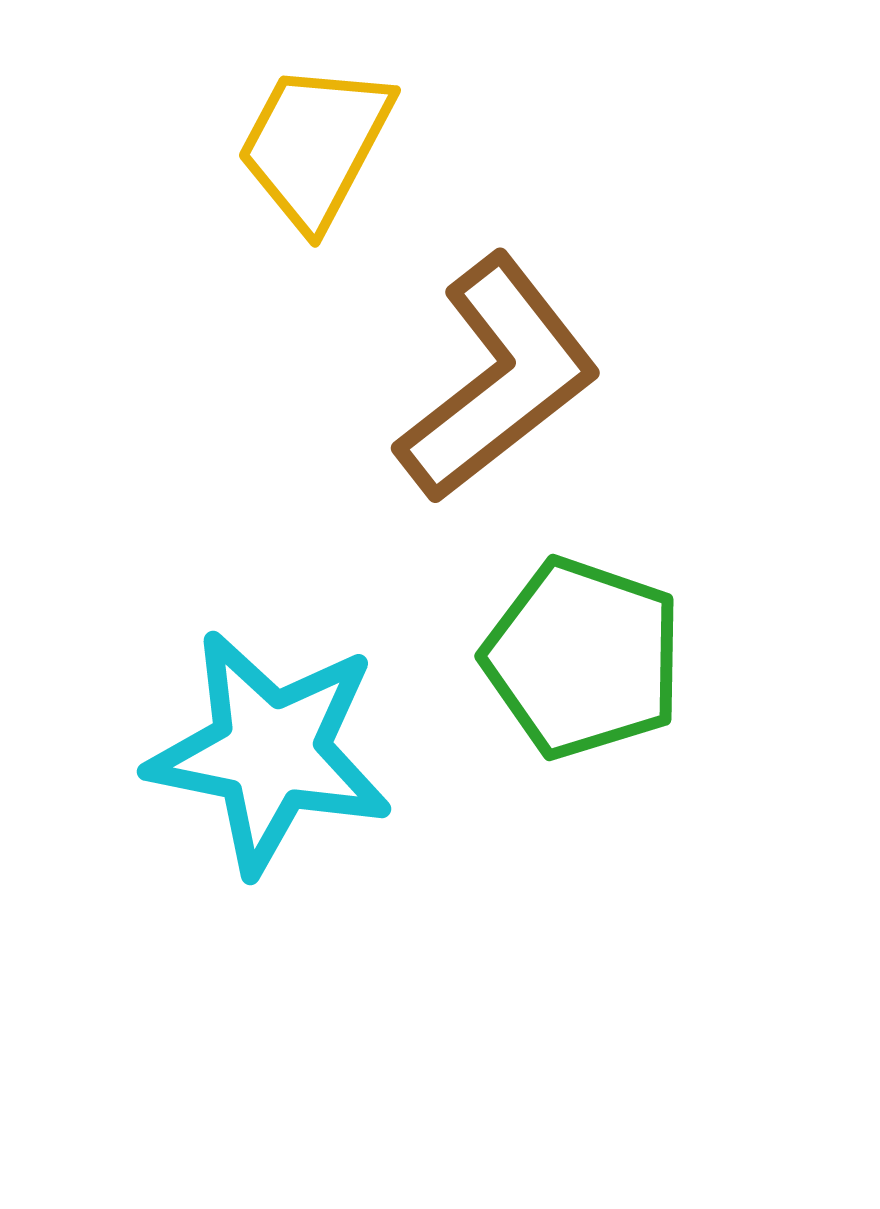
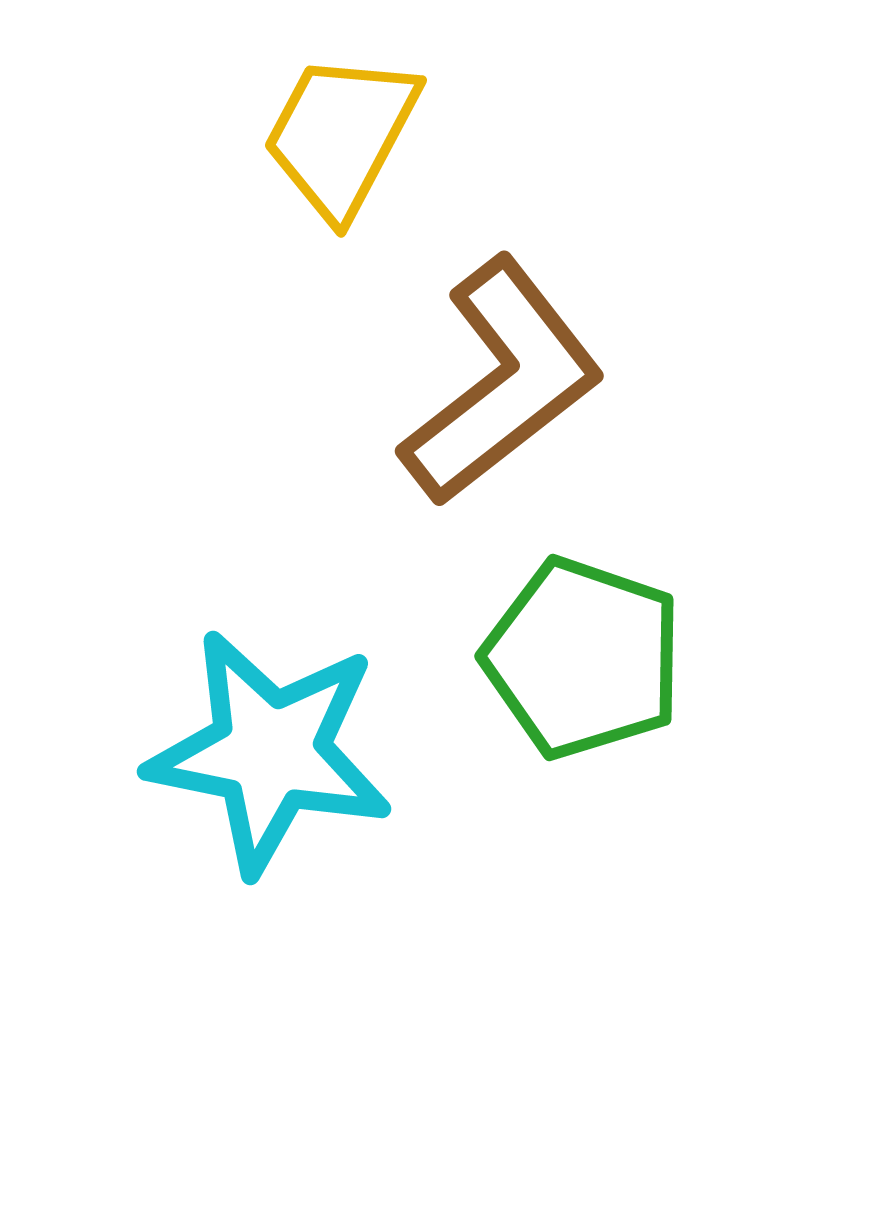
yellow trapezoid: moved 26 px right, 10 px up
brown L-shape: moved 4 px right, 3 px down
